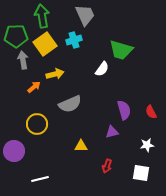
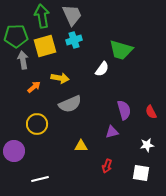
gray trapezoid: moved 13 px left
yellow square: moved 2 px down; rotated 20 degrees clockwise
yellow arrow: moved 5 px right, 4 px down; rotated 24 degrees clockwise
